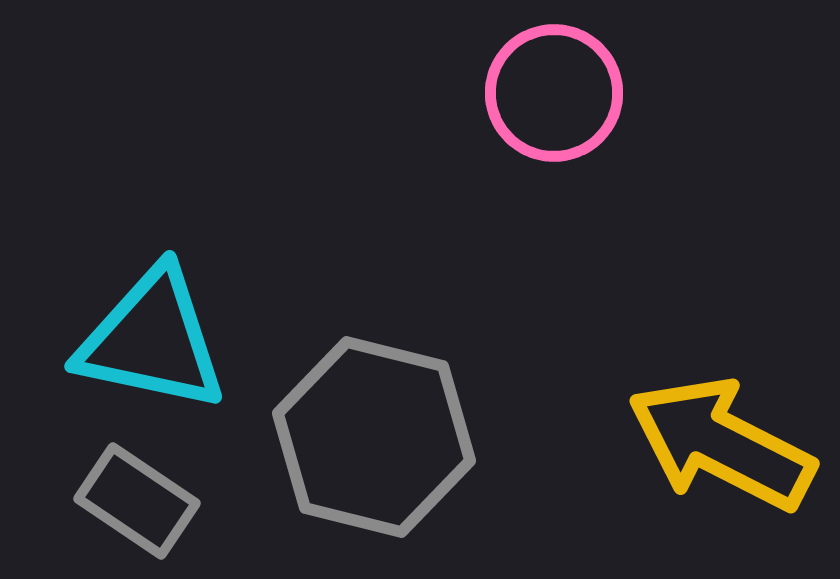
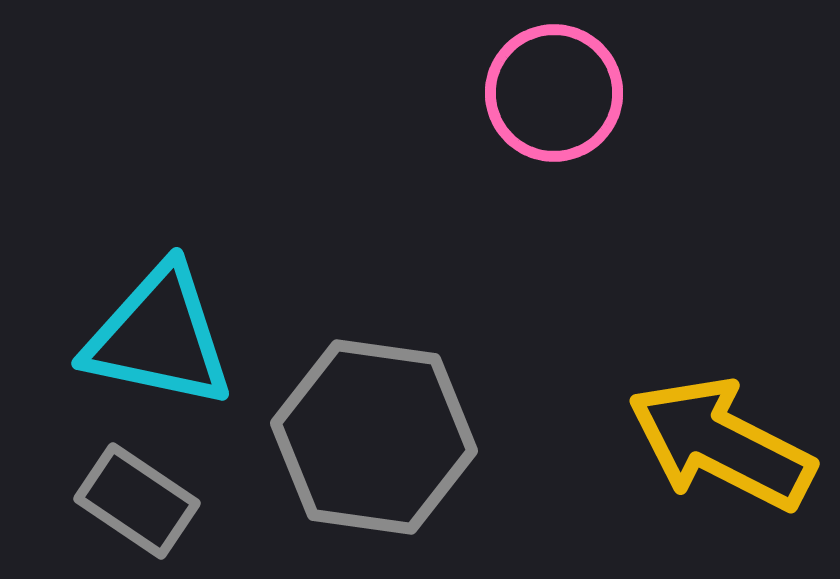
cyan triangle: moved 7 px right, 3 px up
gray hexagon: rotated 6 degrees counterclockwise
